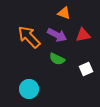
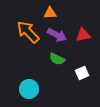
orange triangle: moved 14 px left; rotated 24 degrees counterclockwise
orange arrow: moved 1 px left, 5 px up
white square: moved 4 px left, 4 px down
